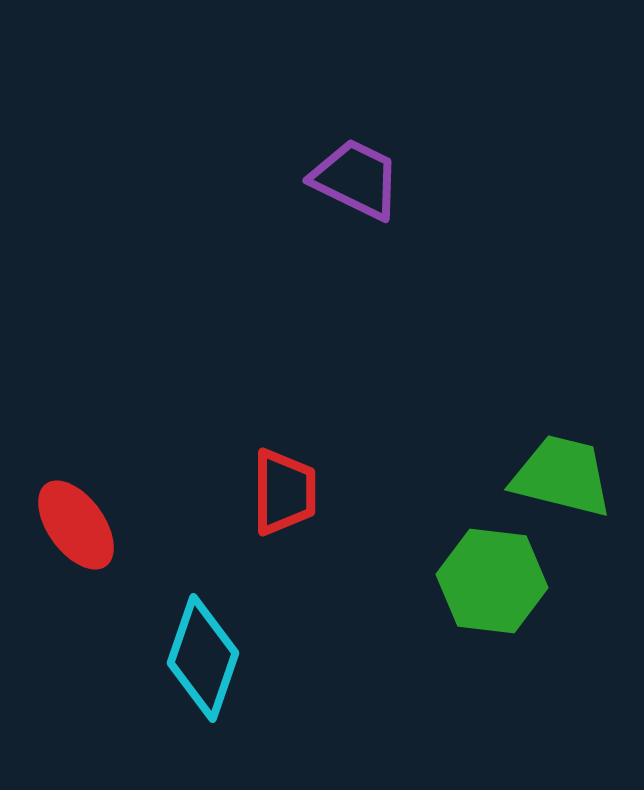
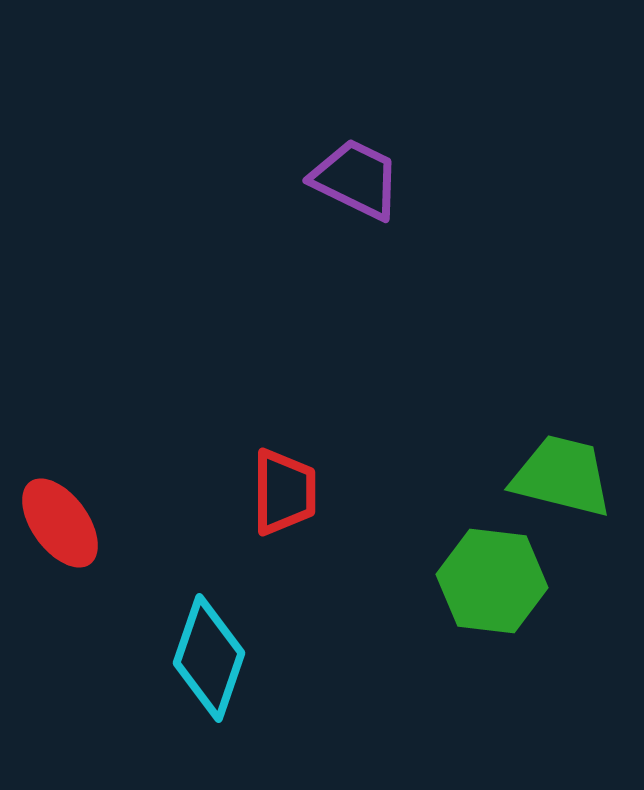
red ellipse: moved 16 px left, 2 px up
cyan diamond: moved 6 px right
